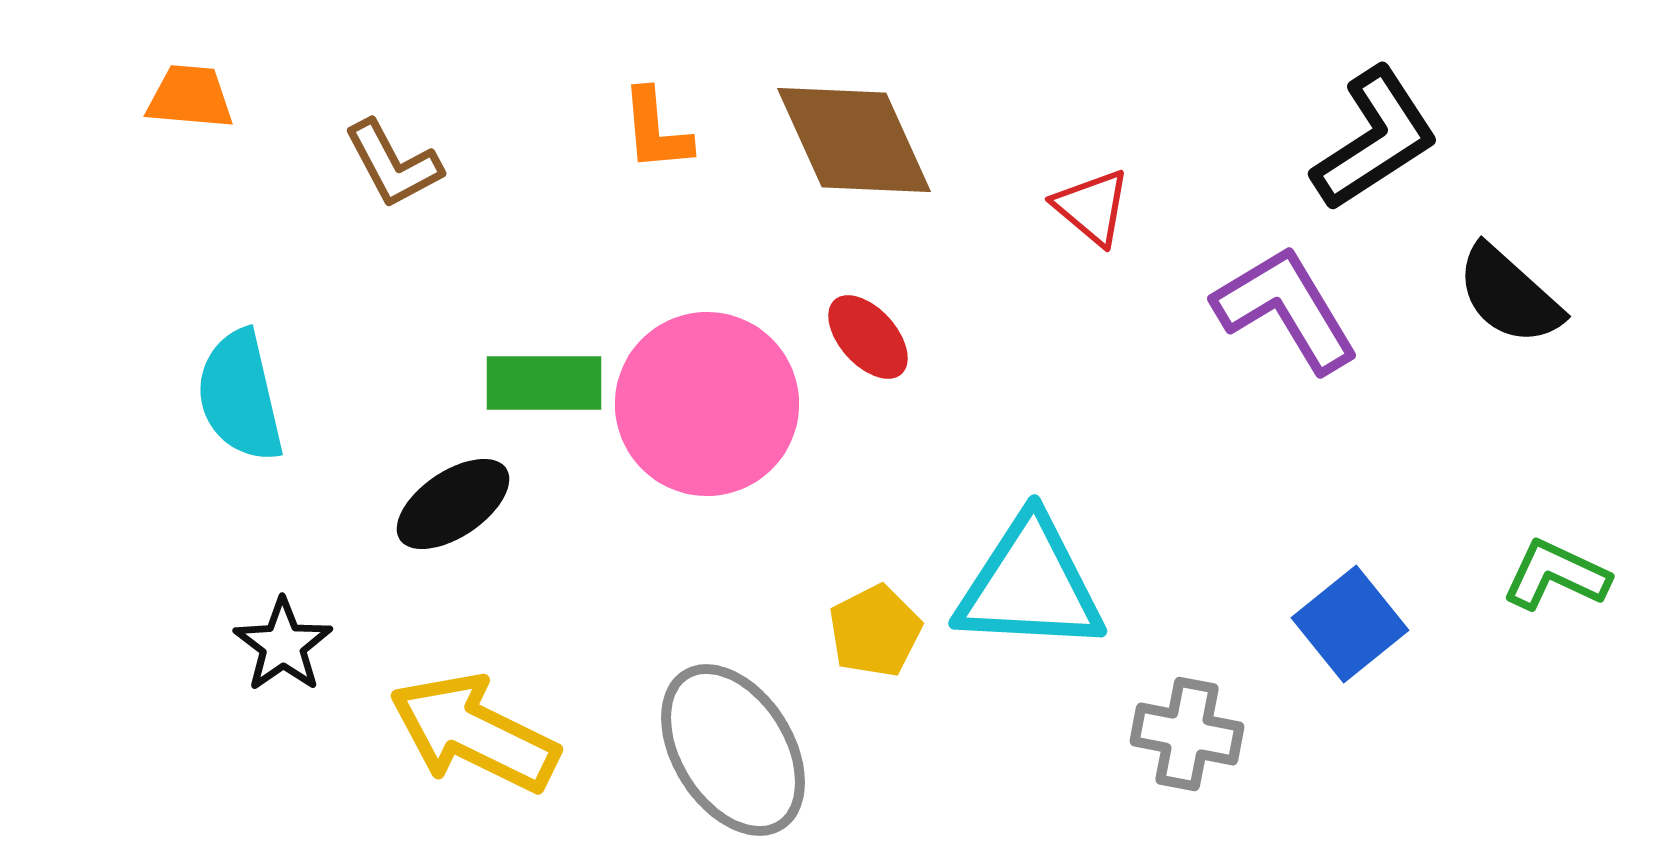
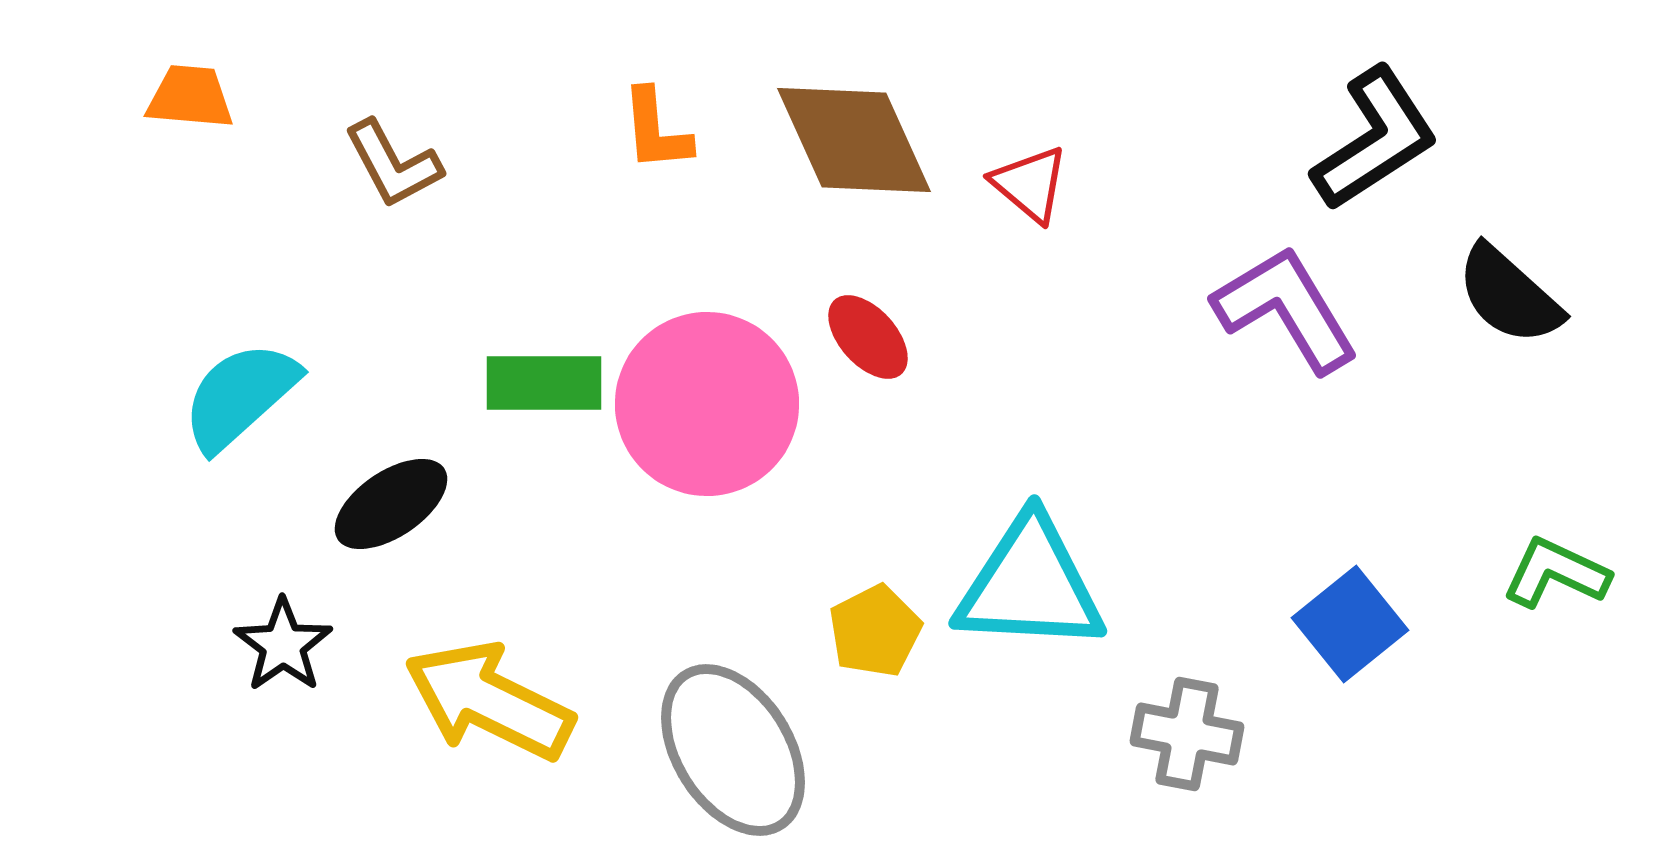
red triangle: moved 62 px left, 23 px up
cyan semicircle: rotated 61 degrees clockwise
black ellipse: moved 62 px left
green L-shape: moved 2 px up
yellow arrow: moved 15 px right, 32 px up
